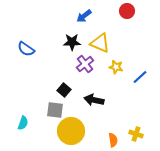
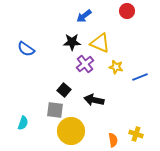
blue line: rotated 21 degrees clockwise
